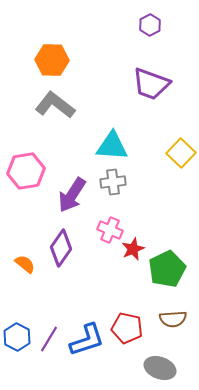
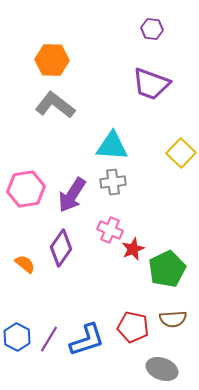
purple hexagon: moved 2 px right, 4 px down; rotated 25 degrees counterclockwise
pink hexagon: moved 18 px down
red pentagon: moved 6 px right, 1 px up
gray ellipse: moved 2 px right, 1 px down
